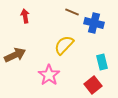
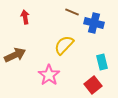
red arrow: moved 1 px down
